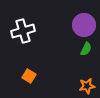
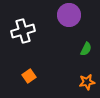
purple circle: moved 15 px left, 10 px up
orange square: rotated 24 degrees clockwise
orange star: moved 4 px up
